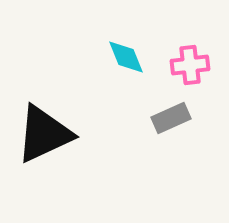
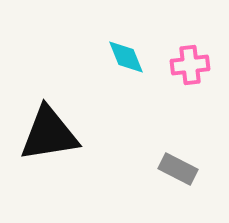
gray rectangle: moved 7 px right, 51 px down; rotated 51 degrees clockwise
black triangle: moved 5 px right; rotated 16 degrees clockwise
